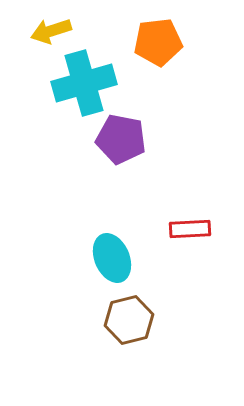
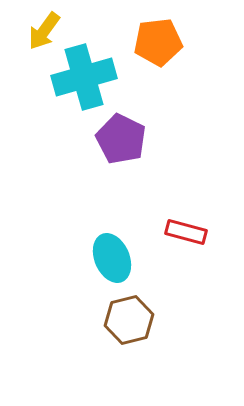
yellow arrow: moved 7 px left; rotated 36 degrees counterclockwise
cyan cross: moved 6 px up
purple pentagon: rotated 15 degrees clockwise
red rectangle: moved 4 px left, 3 px down; rotated 18 degrees clockwise
